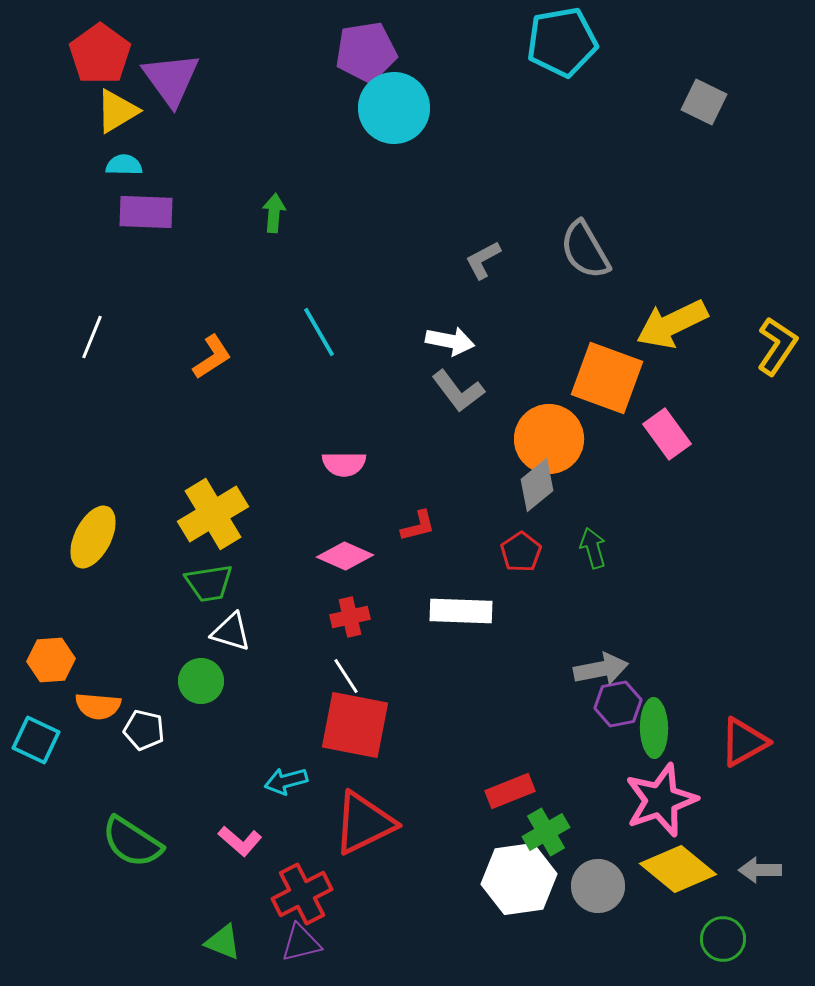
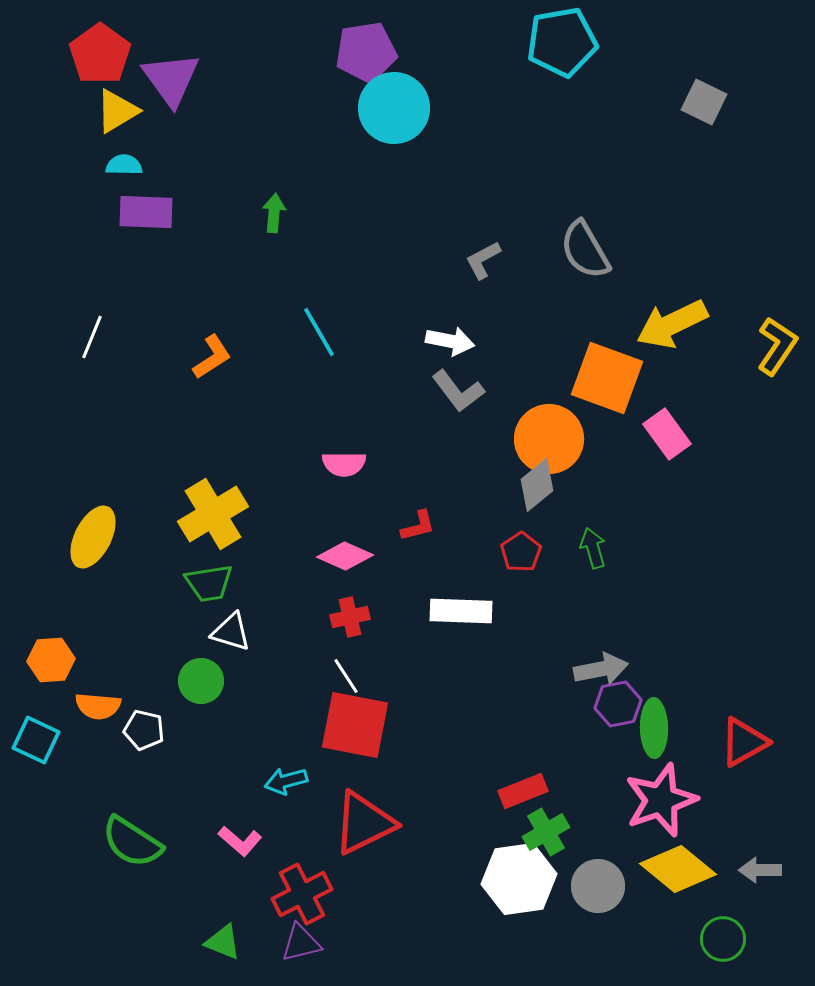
red rectangle at (510, 791): moved 13 px right
